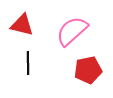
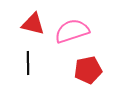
red triangle: moved 11 px right, 1 px up
pink semicircle: rotated 24 degrees clockwise
